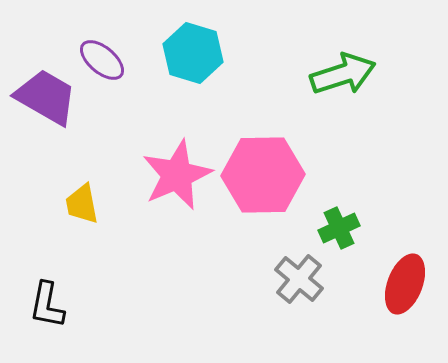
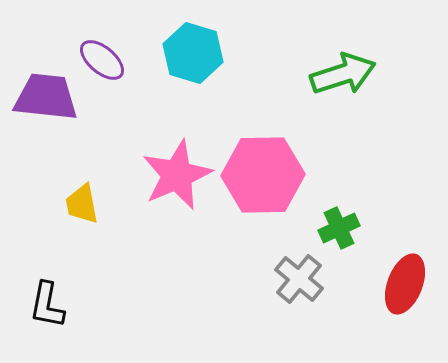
purple trapezoid: rotated 24 degrees counterclockwise
